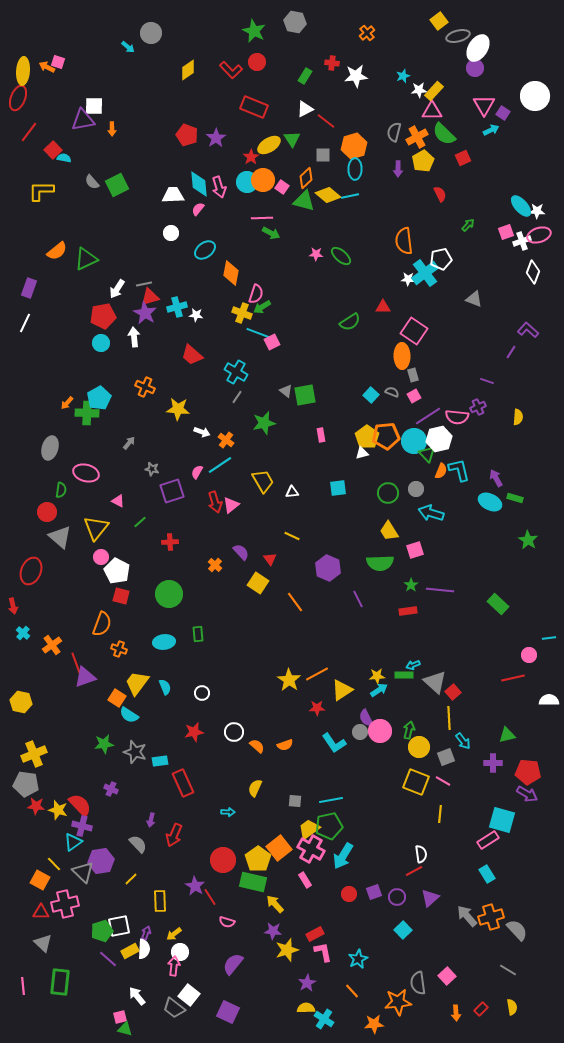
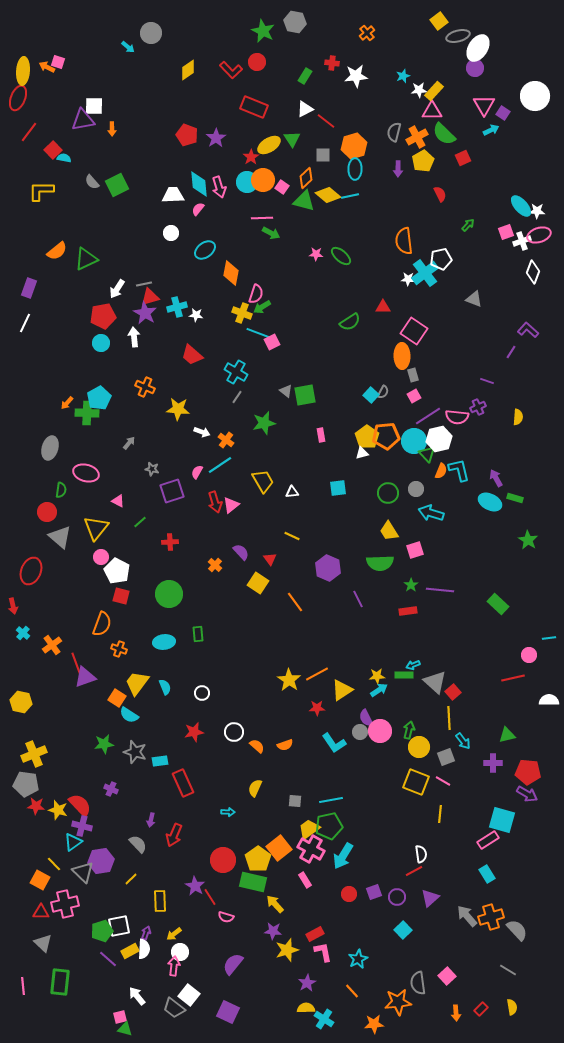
green star at (254, 31): moved 9 px right
gray semicircle at (392, 392): moved 9 px left; rotated 96 degrees clockwise
pink semicircle at (227, 922): moved 1 px left, 5 px up
